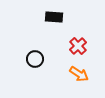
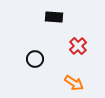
orange arrow: moved 5 px left, 9 px down
